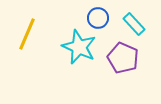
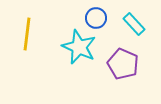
blue circle: moved 2 px left
yellow line: rotated 16 degrees counterclockwise
purple pentagon: moved 6 px down
